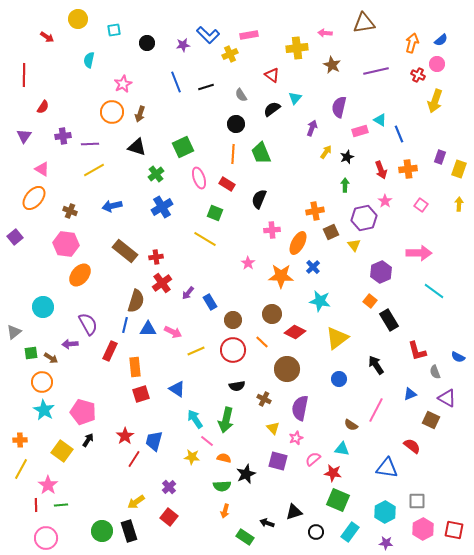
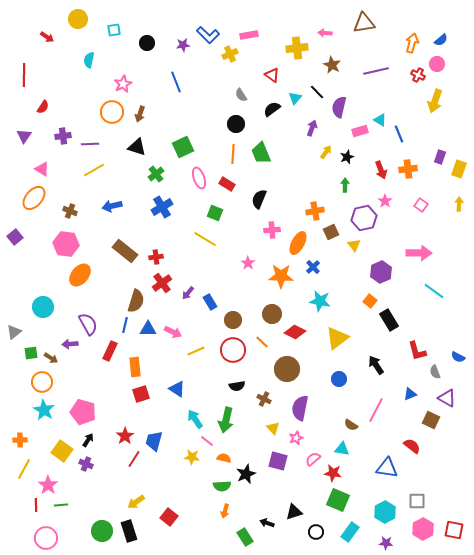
black line at (206, 87): moved 111 px right, 5 px down; rotated 63 degrees clockwise
yellow line at (21, 469): moved 3 px right
purple cross at (169, 487): moved 83 px left, 23 px up; rotated 24 degrees counterclockwise
green rectangle at (245, 537): rotated 24 degrees clockwise
